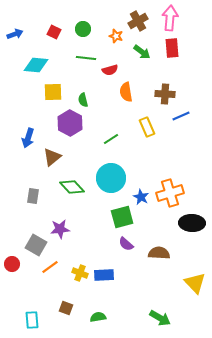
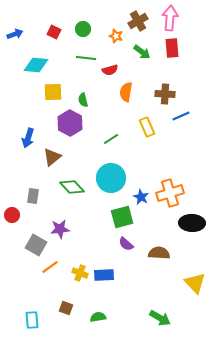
orange semicircle at (126, 92): rotated 18 degrees clockwise
red circle at (12, 264): moved 49 px up
